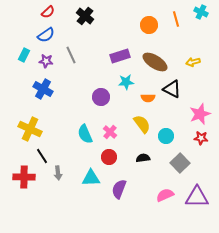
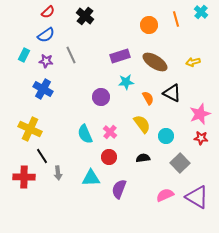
cyan cross: rotated 16 degrees clockwise
black triangle: moved 4 px down
orange semicircle: rotated 120 degrees counterclockwise
purple triangle: rotated 30 degrees clockwise
